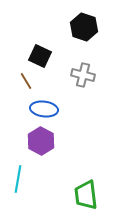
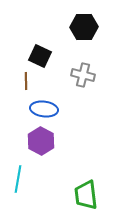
black hexagon: rotated 20 degrees counterclockwise
brown line: rotated 30 degrees clockwise
